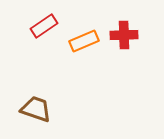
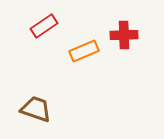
orange rectangle: moved 10 px down
